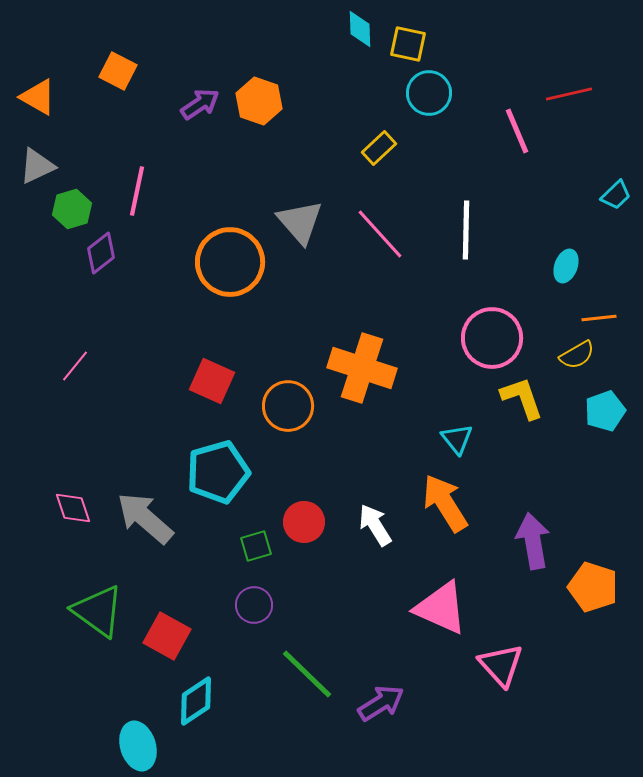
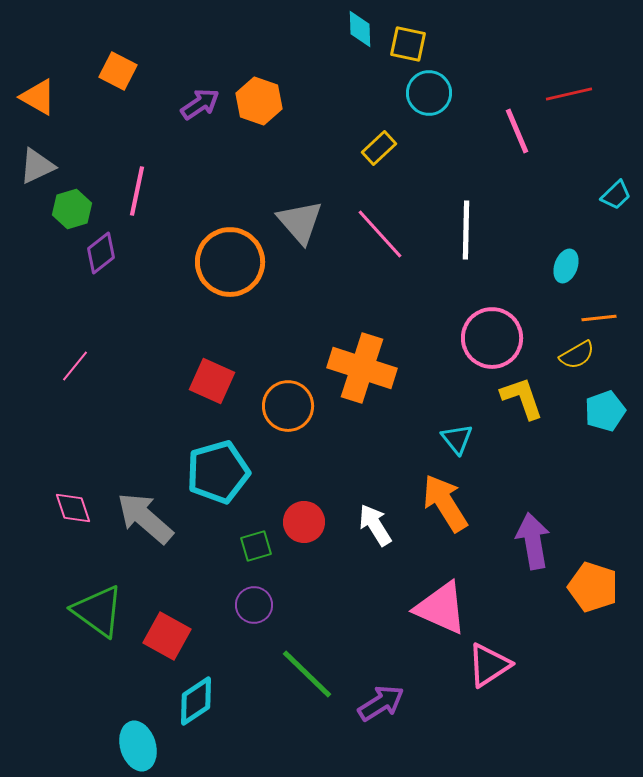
pink triangle at (501, 665): moved 12 px left; rotated 39 degrees clockwise
